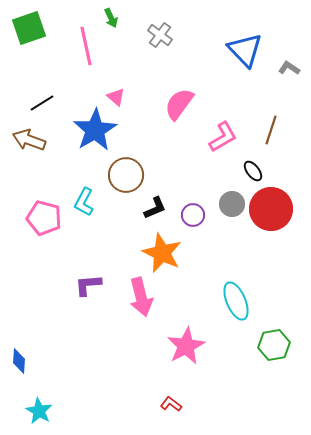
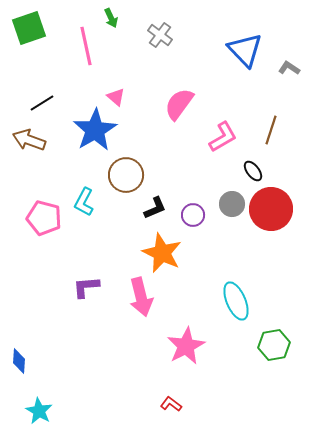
purple L-shape: moved 2 px left, 2 px down
